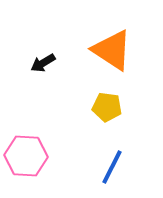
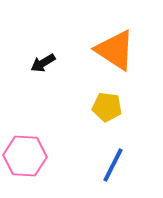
orange triangle: moved 3 px right
pink hexagon: moved 1 px left
blue line: moved 1 px right, 2 px up
